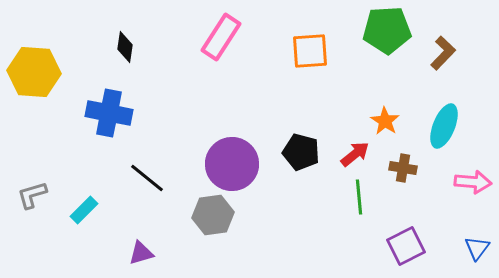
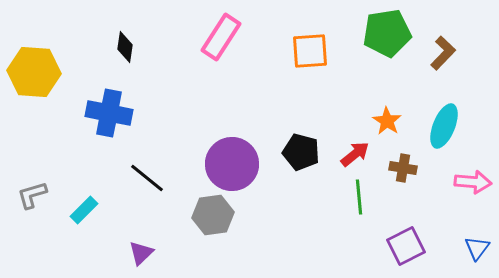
green pentagon: moved 3 px down; rotated 6 degrees counterclockwise
orange star: moved 2 px right
purple triangle: rotated 28 degrees counterclockwise
